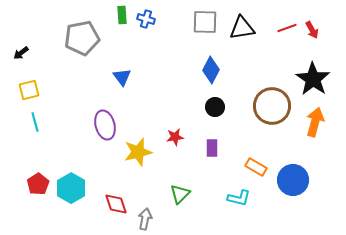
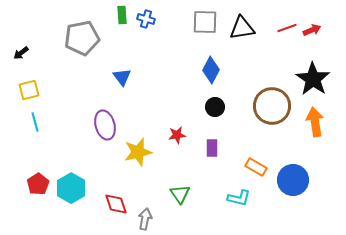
red arrow: rotated 84 degrees counterclockwise
orange arrow: rotated 24 degrees counterclockwise
red star: moved 2 px right, 2 px up
green triangle: rotated 20 degrees counterclockwise
